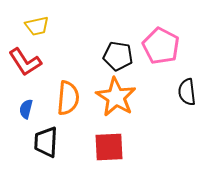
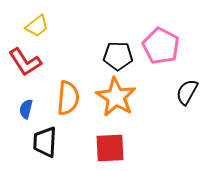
yellow trapezoid: rotated 25 degrees counterclockwise
black pentagon: rotated 8 degrees counterclockwise
black semicircle: rotated 36 degrees clockwise
black trapezoid: moved 1 px left
red square: moved 1 px right, 1 px down
